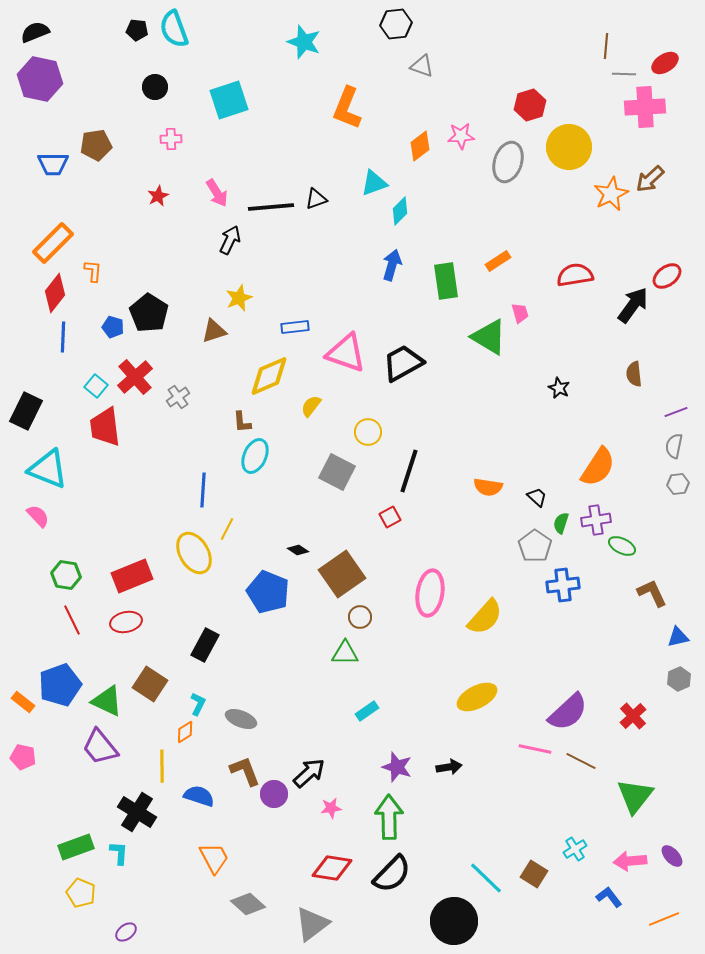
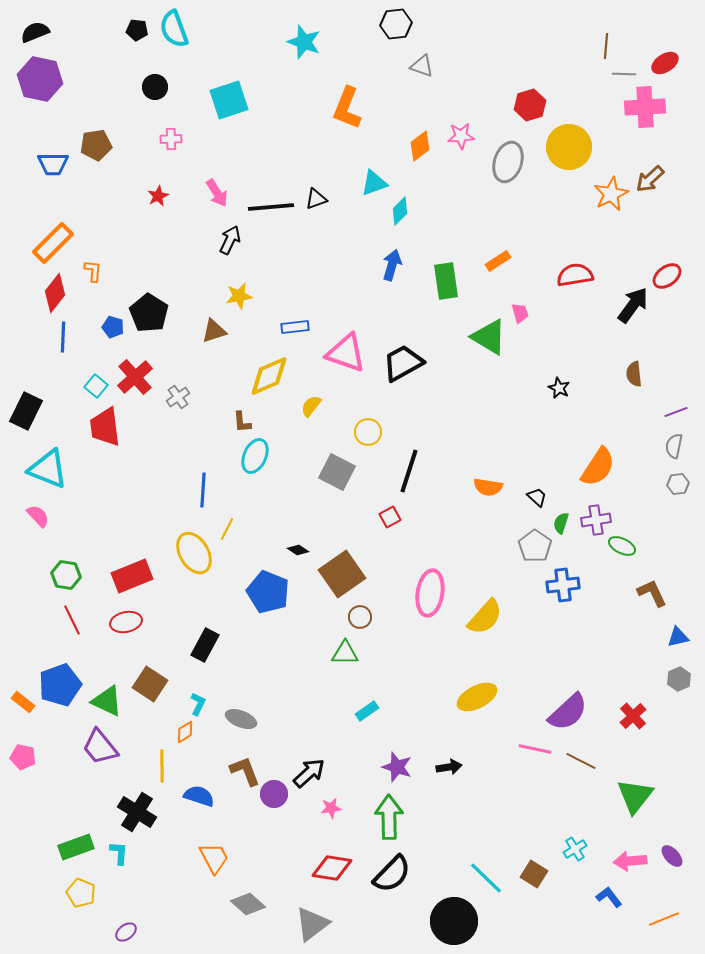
yellow star at (239, 298): moved 2 px up; rotated 12 degrees clockwise
